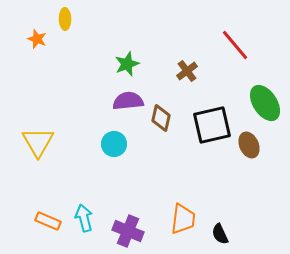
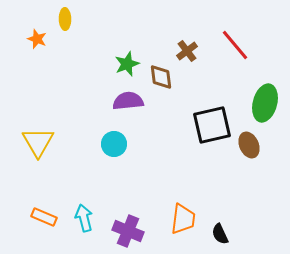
brown cross: moved 20 px up
green ellipse: rotated 48 degrees clockwise
brown diamond: moved 41 px up; rotated 20 degrees counterclockwise
orange rectangle: moved 4 px left, 4 px up
